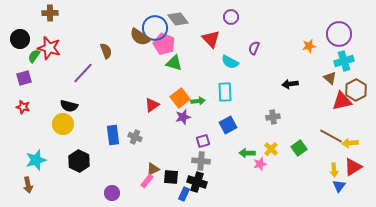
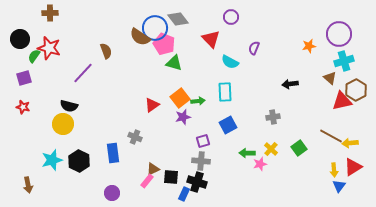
blue rectangle at (113, 135): moved 18 px down
cyan star at (36, 160): moved 16 px right
